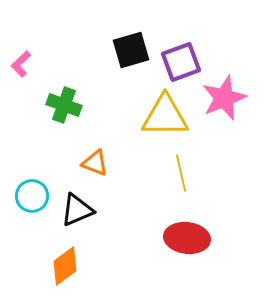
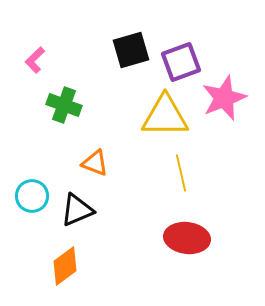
pink L-shape: moved 14 px right, 4 px up
